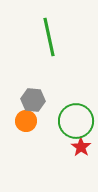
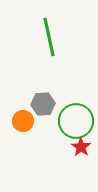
gray hexagon: moved 10 px right, 4 px down; rotated 10 degrees counterclockwise
orange circle: moved 3 px left
